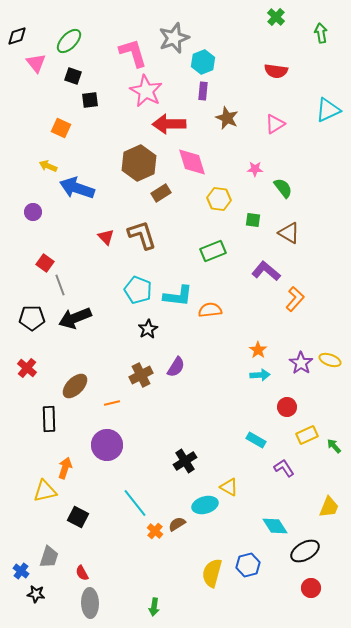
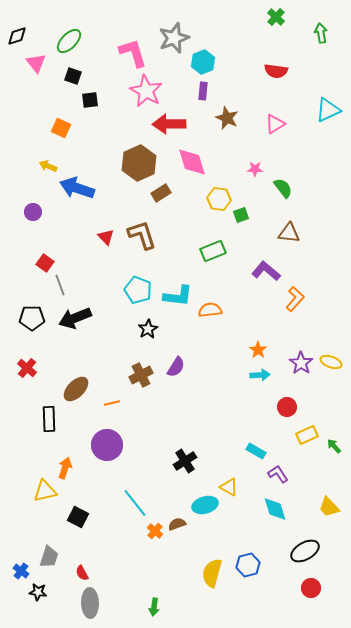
green square at (253, 220): moved 12 px left, 5 px up; rotated 28 degrees counterclockwise
brown triangle at (289, 233): rotated 25 degrees counterclockwise
yellow ellipse at (330, 360): moved 1 px right, 2 px down
brown ellipse at (75, 386): moved 1 px right, 3 px down
cyan rectangle at (256, 440): moved 11 px down
purple L-shape at (284, 468): moved 6 px left, 6 px down
yellow trapezoid at (329, 507): rotated 115 degrees clockwise
brown semicircle at (177, 524): rotated 12 degrees clockwise
cyan diamond at (275, 526): moved 17 px up; rotated 16 degrees clockwise
black star at (36, 594): moved 2 px right, 2 px up
